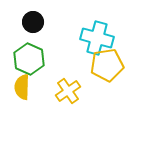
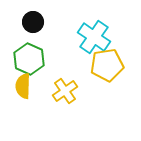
cyan cross: moved 3 px left, 1 px up; rotated 20 degrees clockwise
yellow semicircle: moved 1 px right, 1 px up
yellow cross: moved 3 px left
